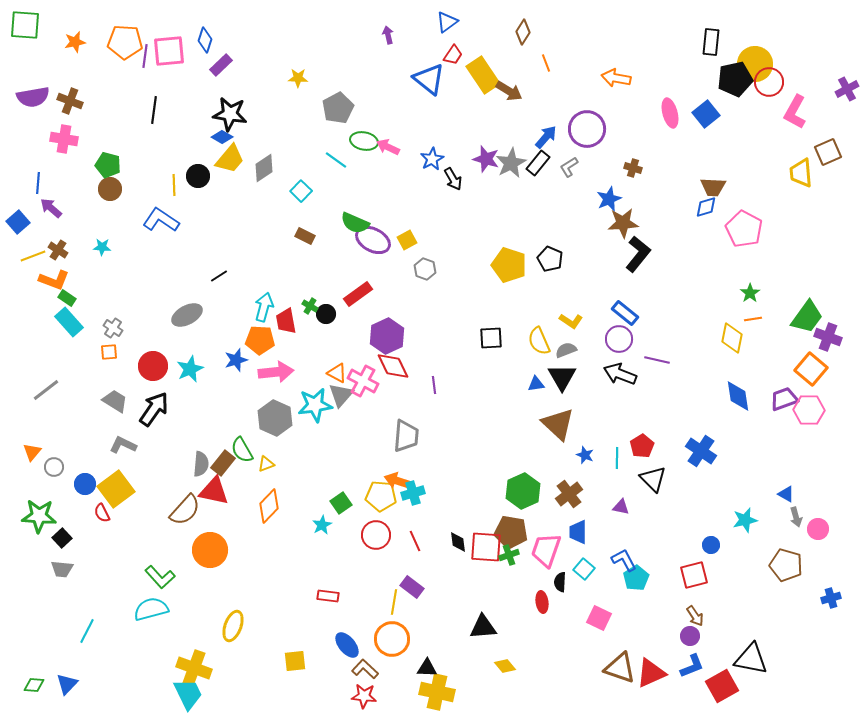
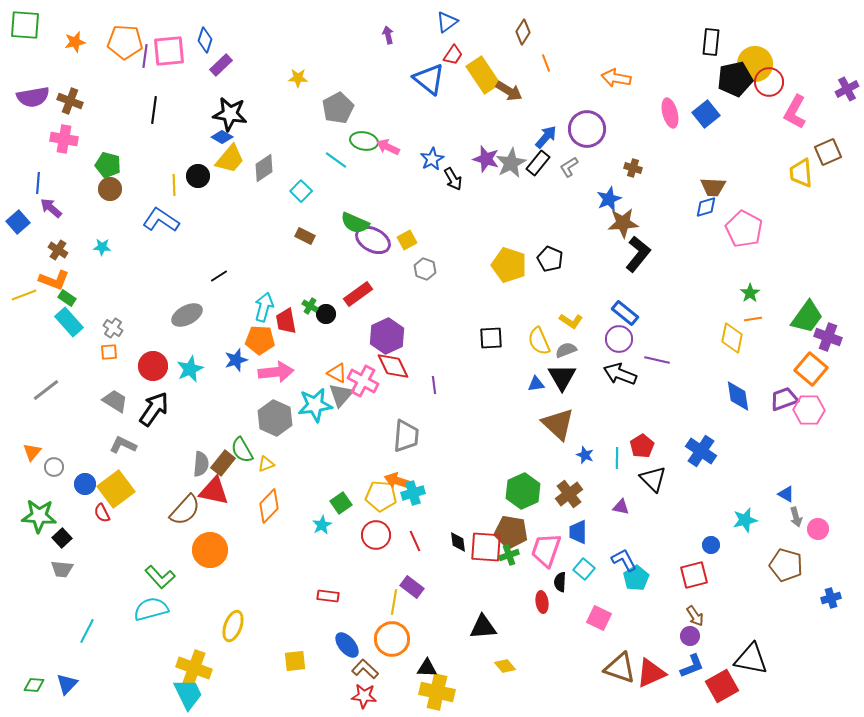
yellow line at (33, 256): moved 9 px left, 39 px down
